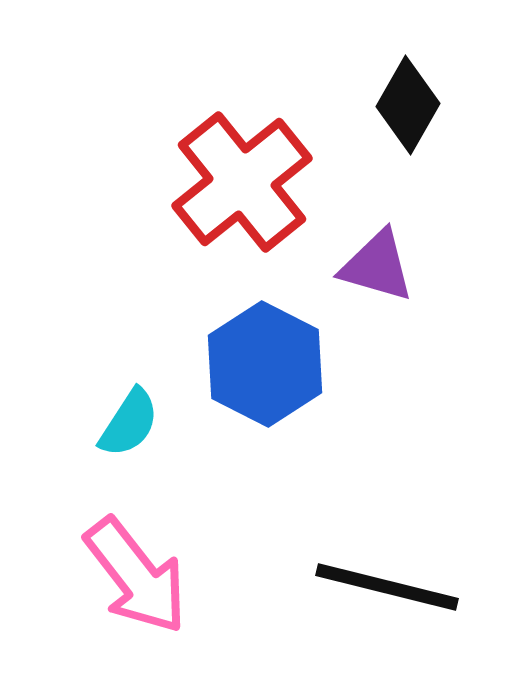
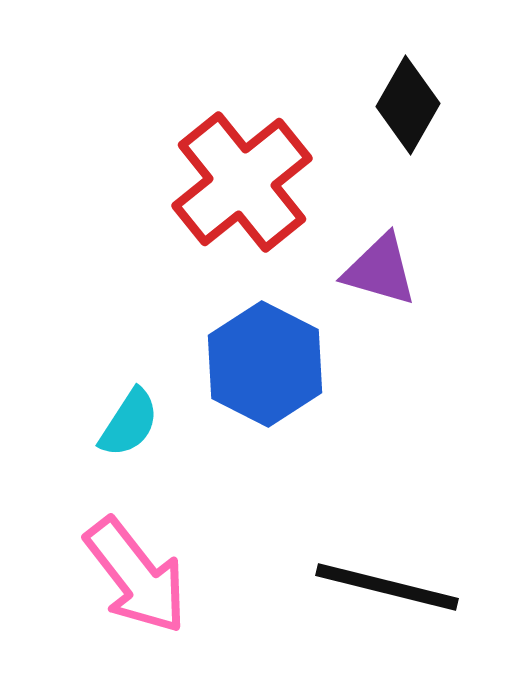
purple triangle: moved 3 px right, 4 px down
